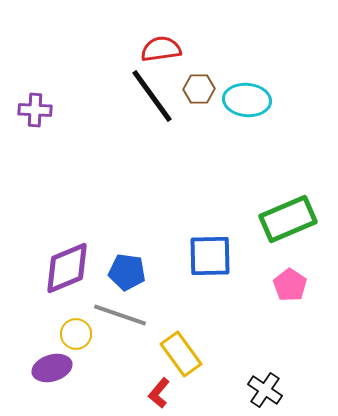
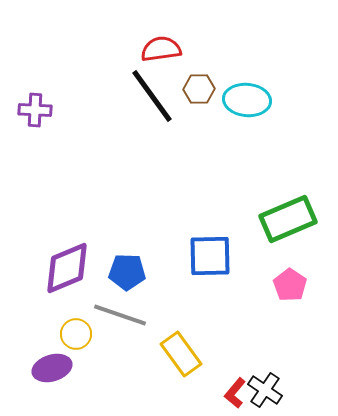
blue pentagon: rotated 6 degrees counterclockwise
red L-shape: moved 76 px right
